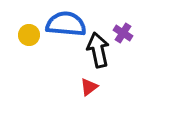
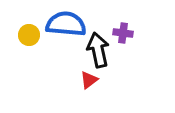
purple cross: rotated 24 degrees counterclockwise
red triangle: moved 7 px up
